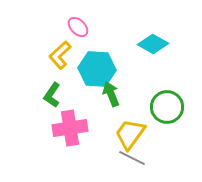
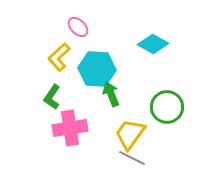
yellow L-shape: moved 1 px left, 2 px down
green L-shape: moved 2 px down
